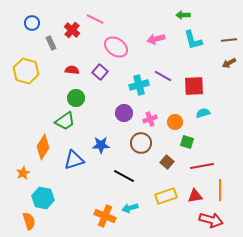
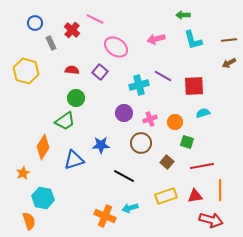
blue circle: moved 3 px right
